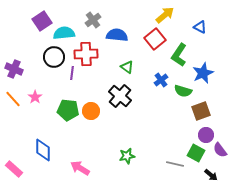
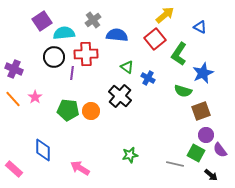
green L-shape: moved 1 px up
blue cross: moved 13 px left, 2 px up; rotated 24 degrees counterclockwise
green star: moved 3 px right, 1 px up
